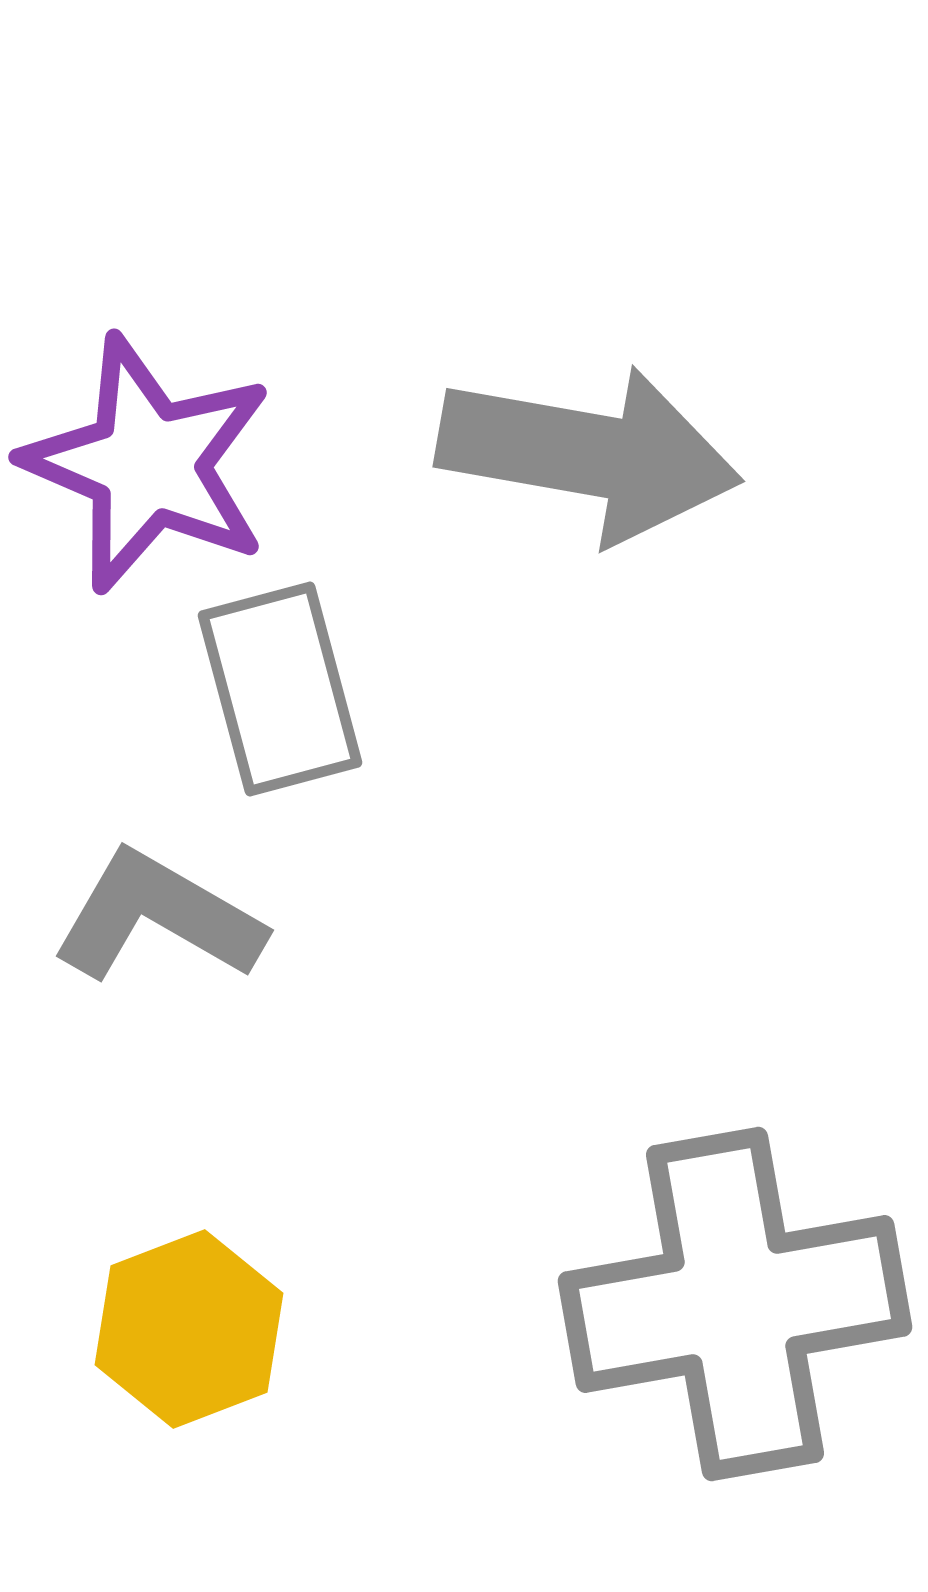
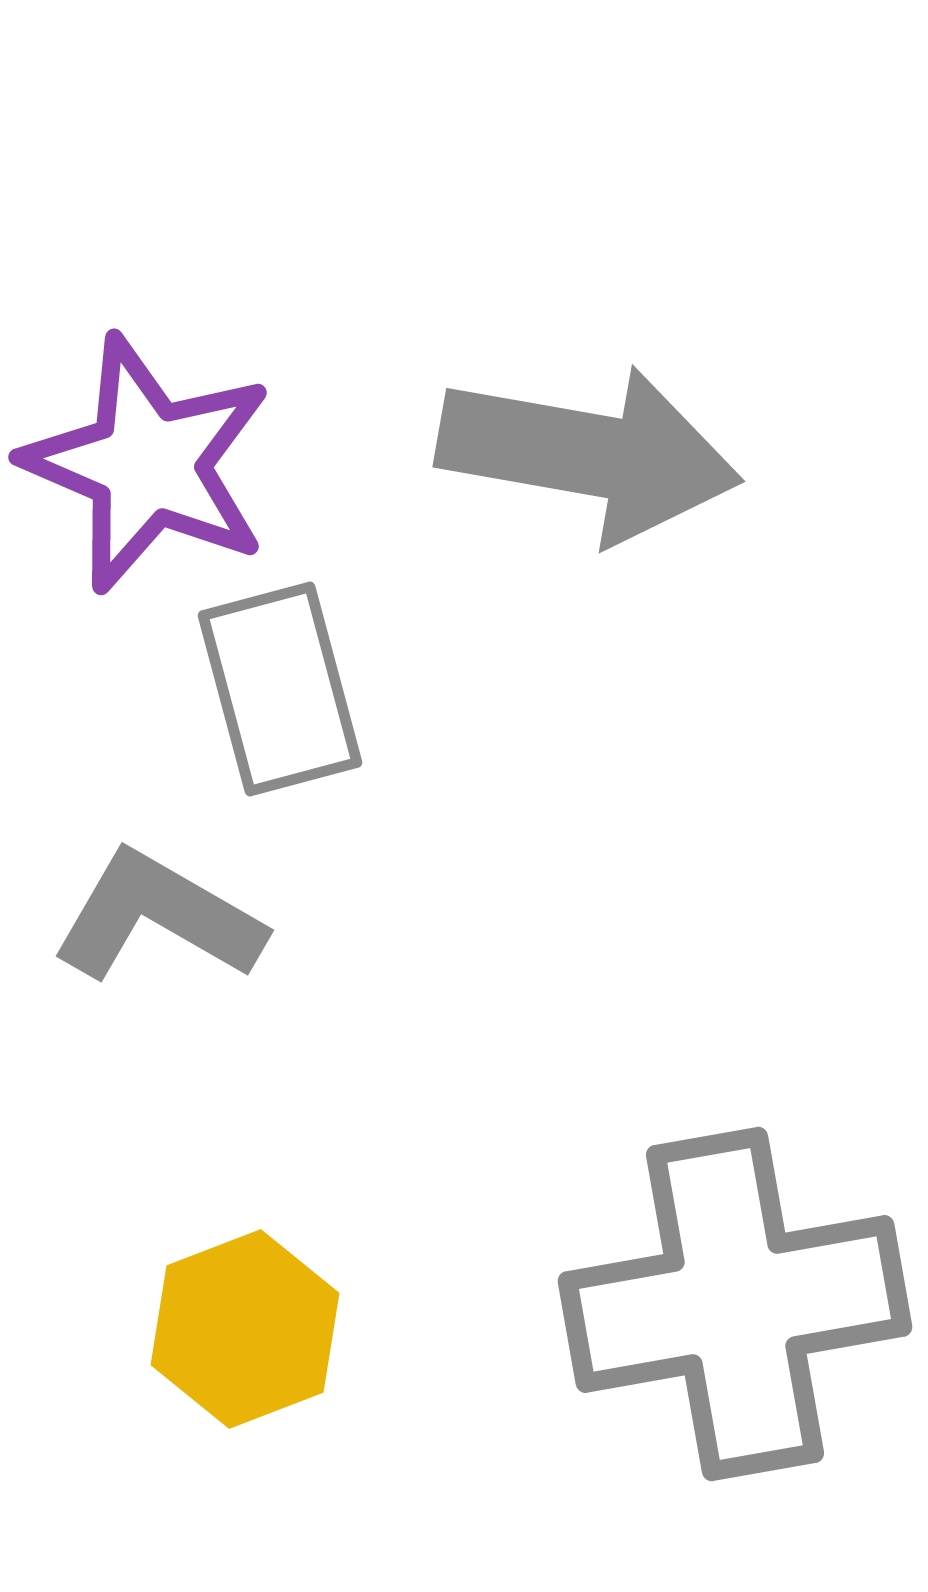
yellow hexagon: moved 56 px right
